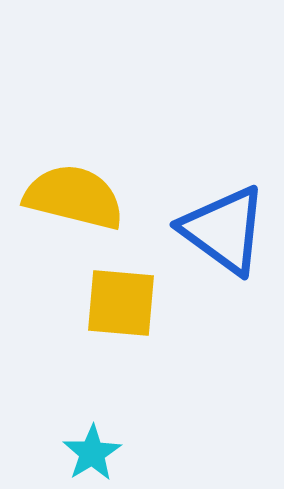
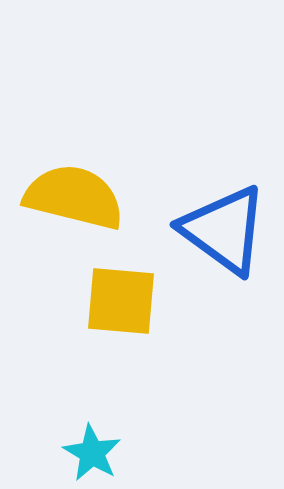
yellow square: moved 2 px up
cyan star: rotated 10 degrees counterclockwise
